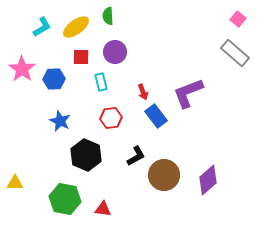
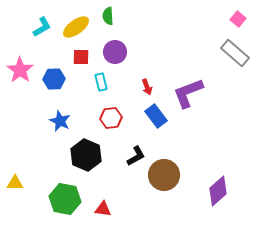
pink star: moved 2 px left, 1 px down
red arrow: moved 4 px right, 5 px up
purple diamond: moved 10 px right, 11 px down
